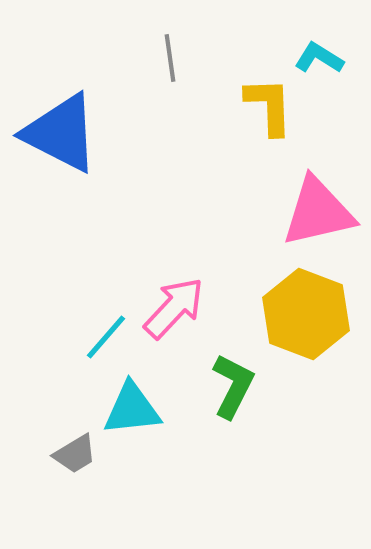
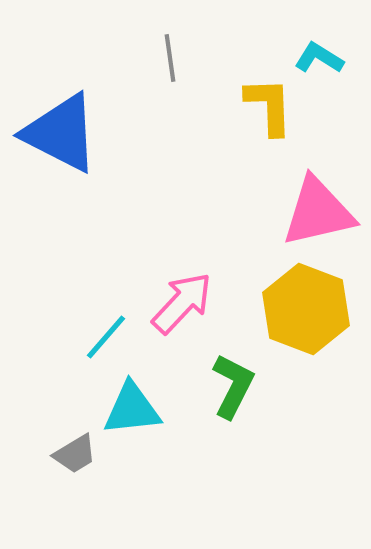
pink arrow: moved 8 px right, 5 px up
yellow hexagon: moved 5 px up
